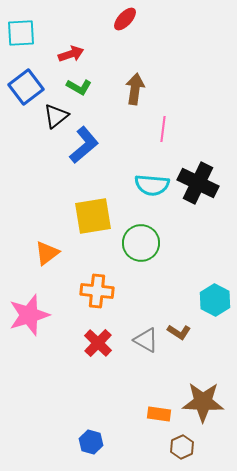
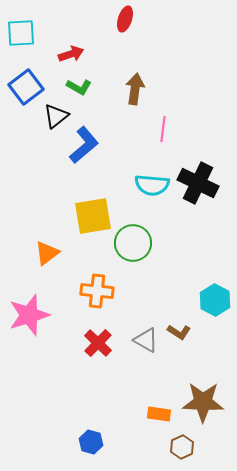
red ellipse: rotated 25 degrees counterclockwise
green circle: moved 8 px left
